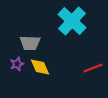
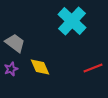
gray trapezoid: moved 15 px left; rotated 145 degrees counterclockwise
purple star: moved 6 px left, 5 px down
